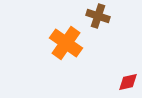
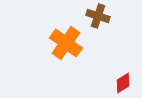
red diamond: moved 5 px left, 1 px down; rotated 20 degrees counterclockwise
